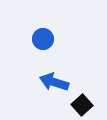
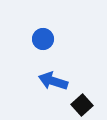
blue arrow: moved 1 px left, 1 px up
